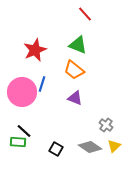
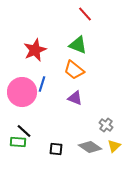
black square: rotated 24 degrees counterclockwise
